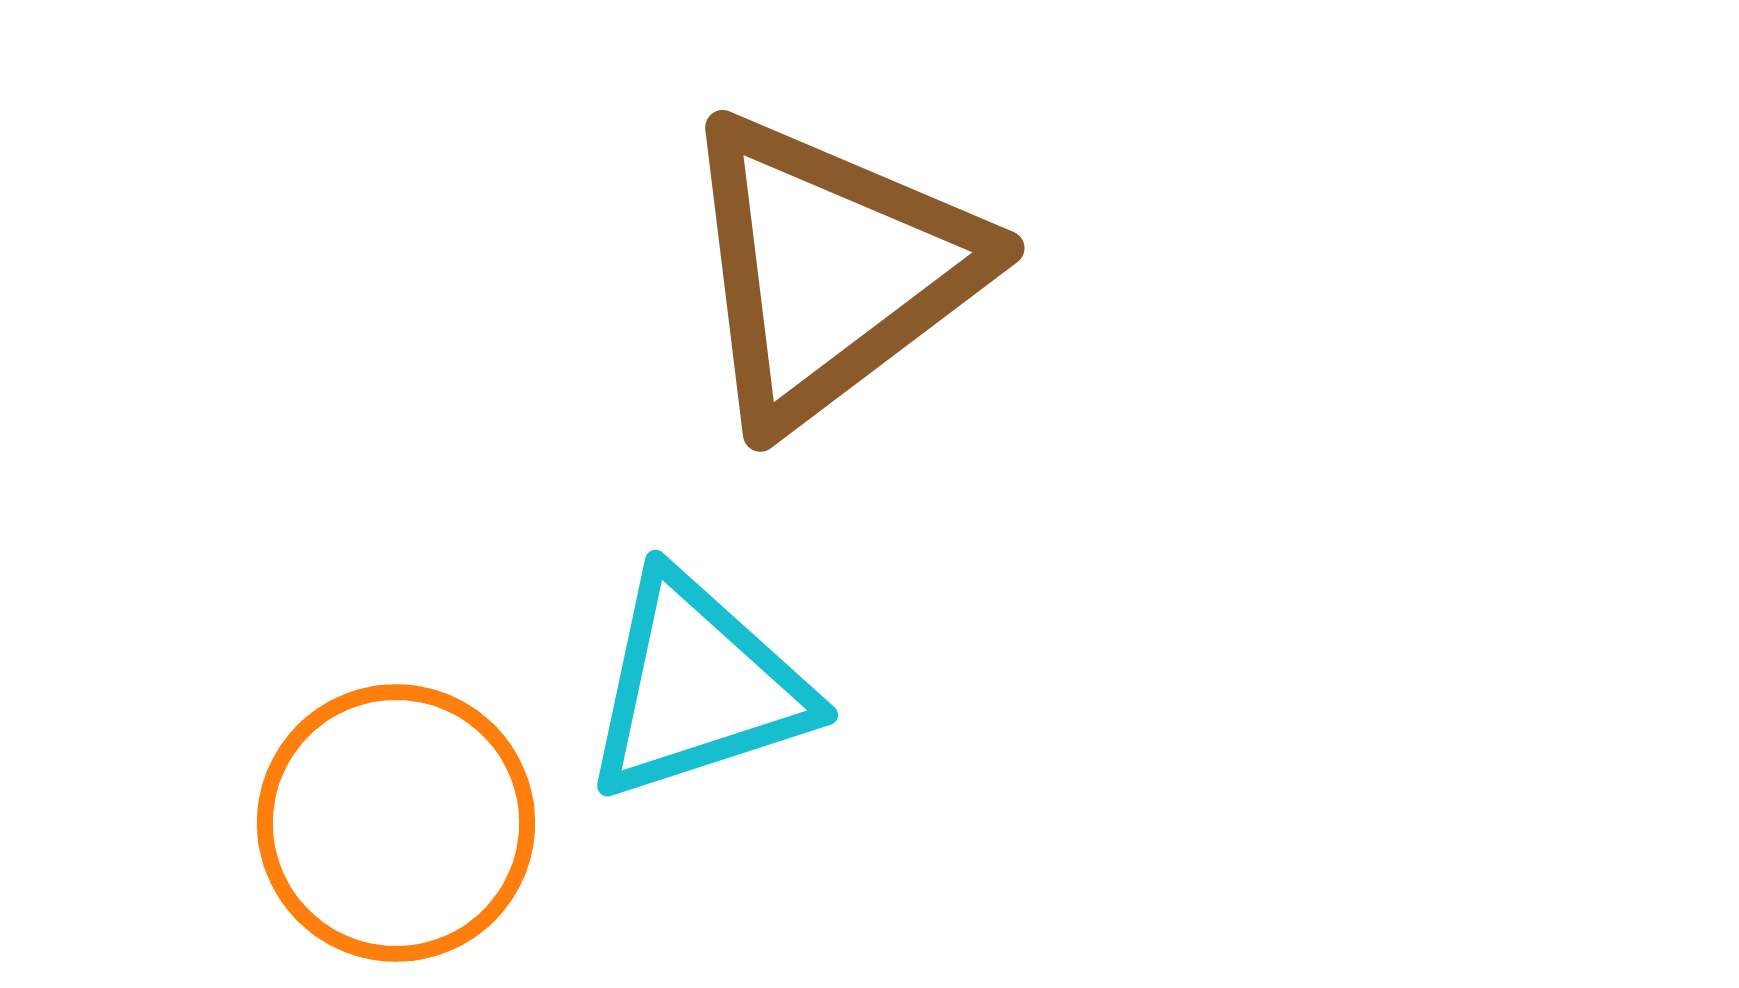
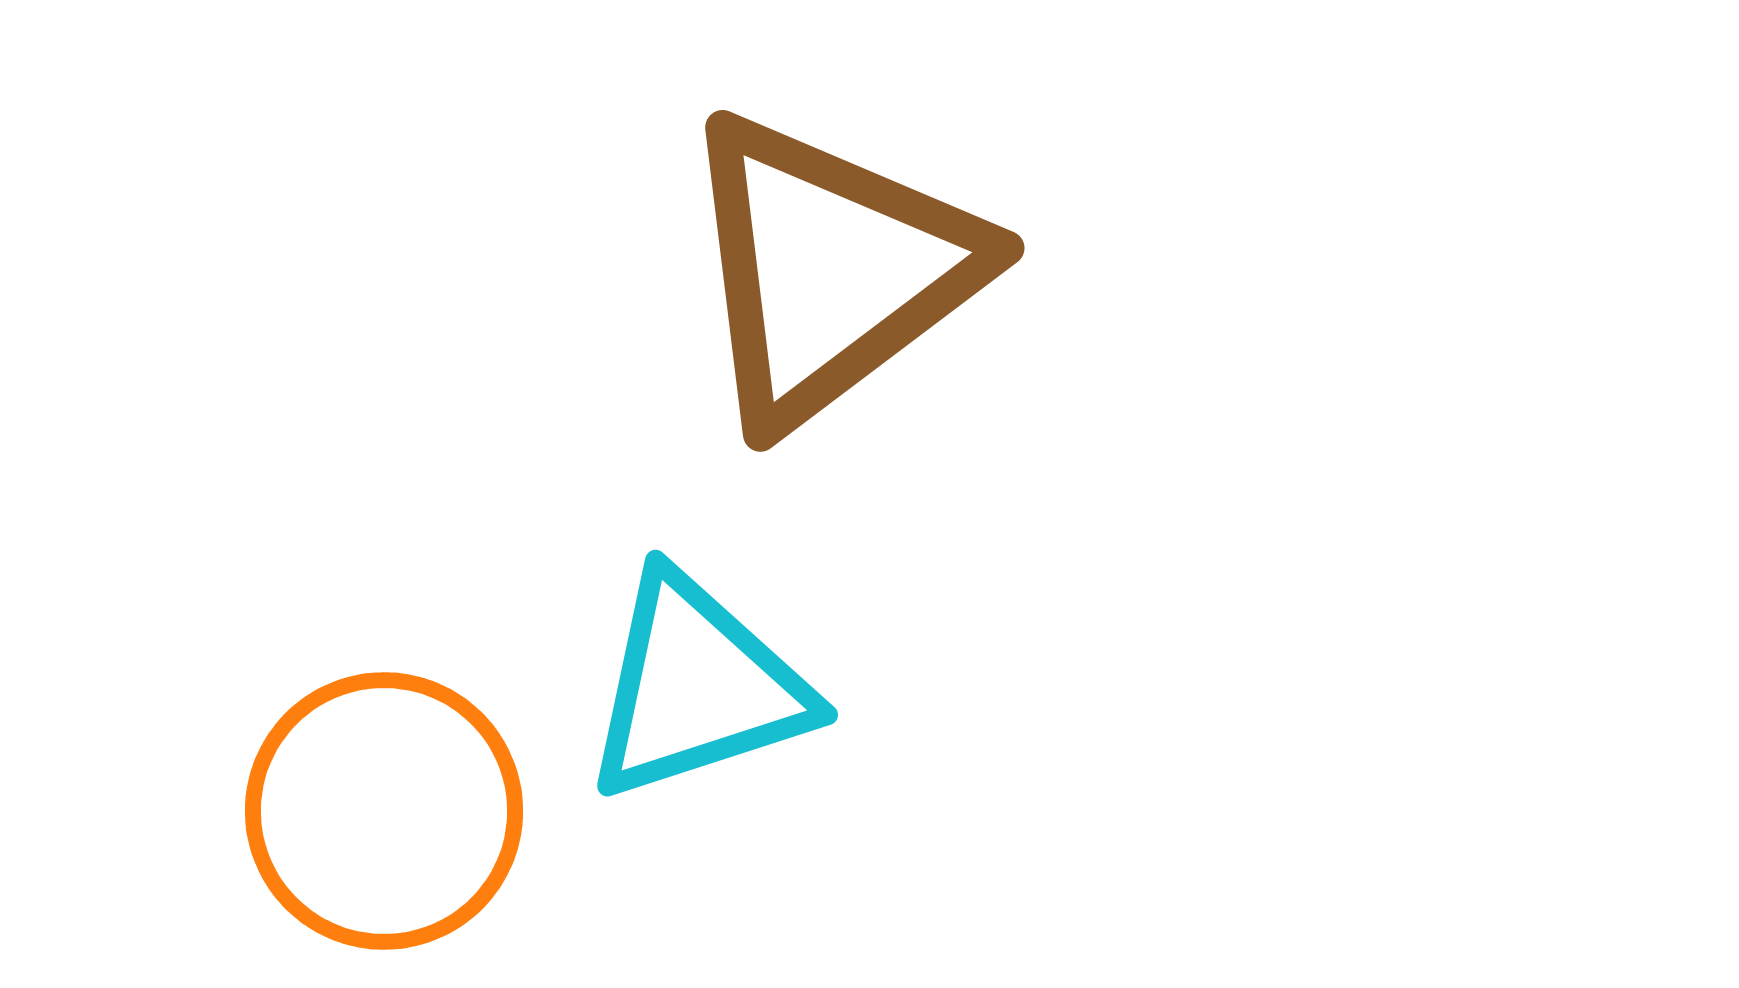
orange circle: moved 12 px left, 12 px up
